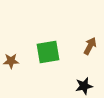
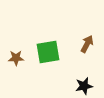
brown arrow: moved 3 px left, 2 px up
brown star: moved 5 px right, 3 px up
